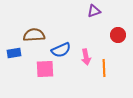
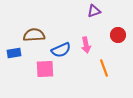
pink arrow: moved 12 px up
orange line: rotated 18 degrees counterclockwise
